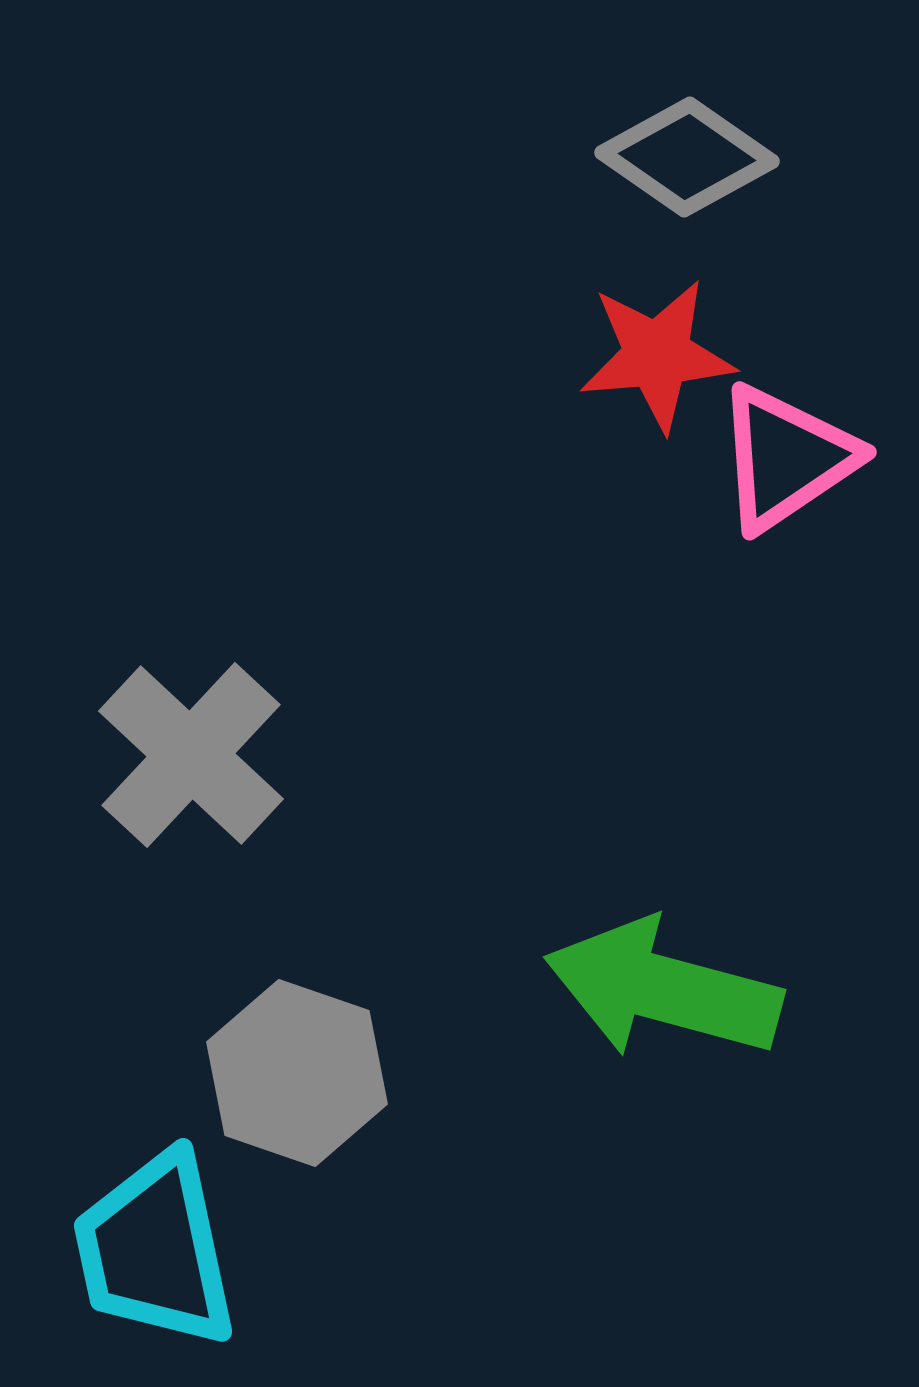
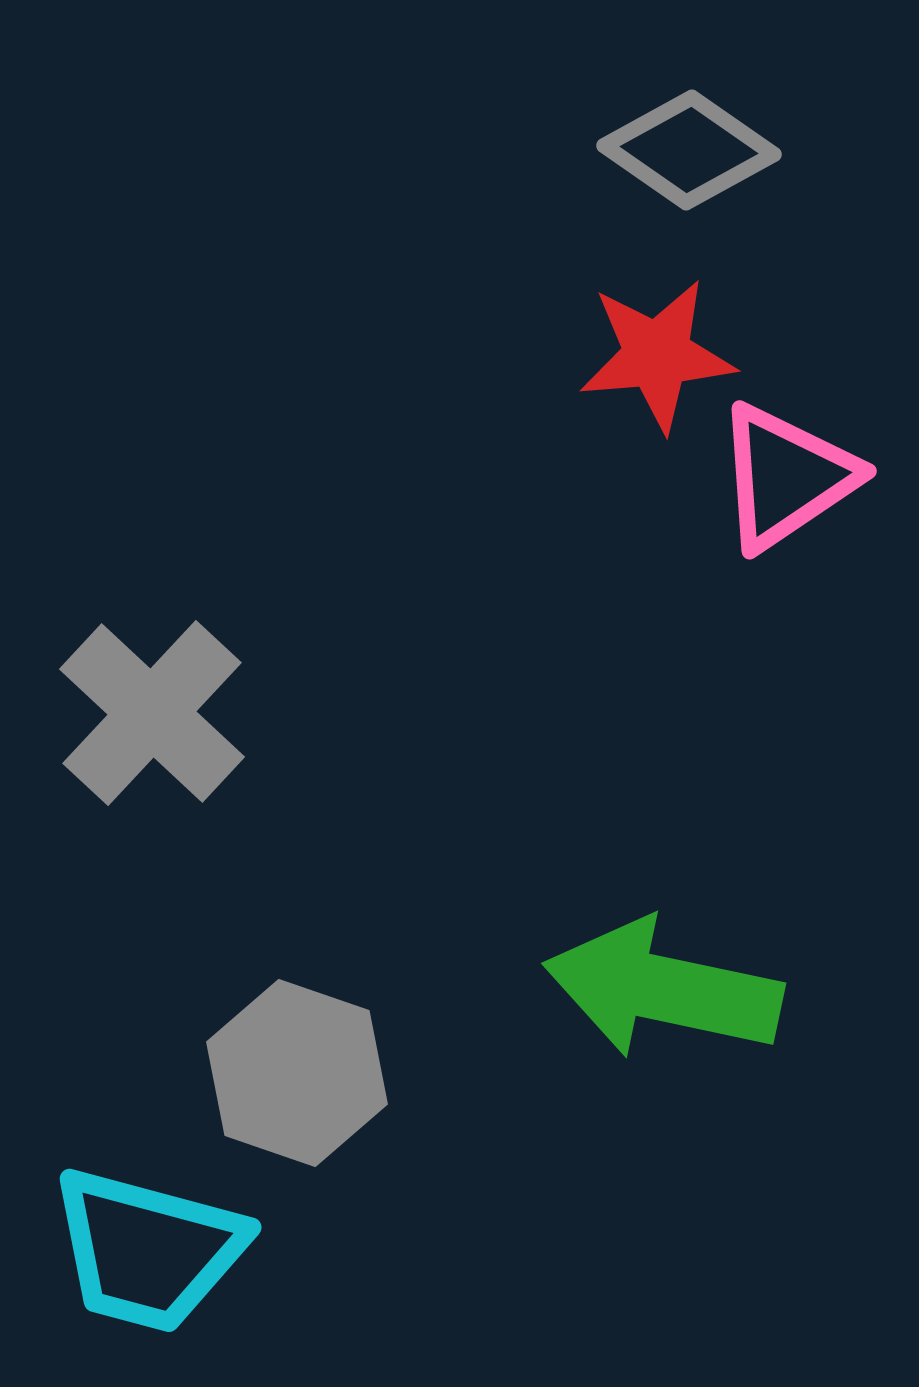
gray diamond: moved 2 px right, 7 px up
pink triangle: moved 19 px down
gray cross: moved 39 px left, 42 px up
green arrow: rotated 3 degrees counterclockwise
cyan trapezoid: moved 7 px left; rotated 63 degrees counterclockwise
